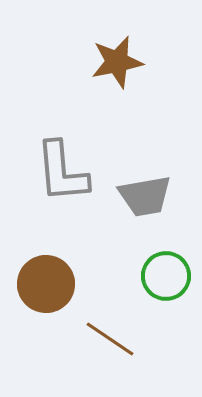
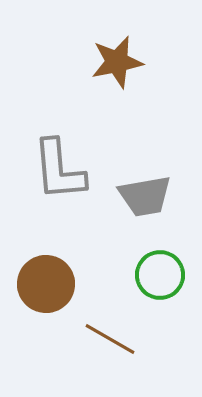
gray L-shape: moved 3 px left, 2 px up
green circle: moved 6 px left, 1 px up
brown line: rotated 4 degrees counterclockwise
